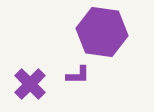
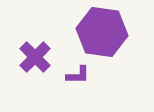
purple cross: moved 5 px right, 27 px up
